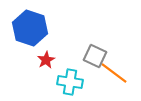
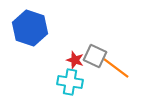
red star: moved 29 px right; rotated 24 degrees counterclockwise
orange line: moved 2 px right, 5 px up
